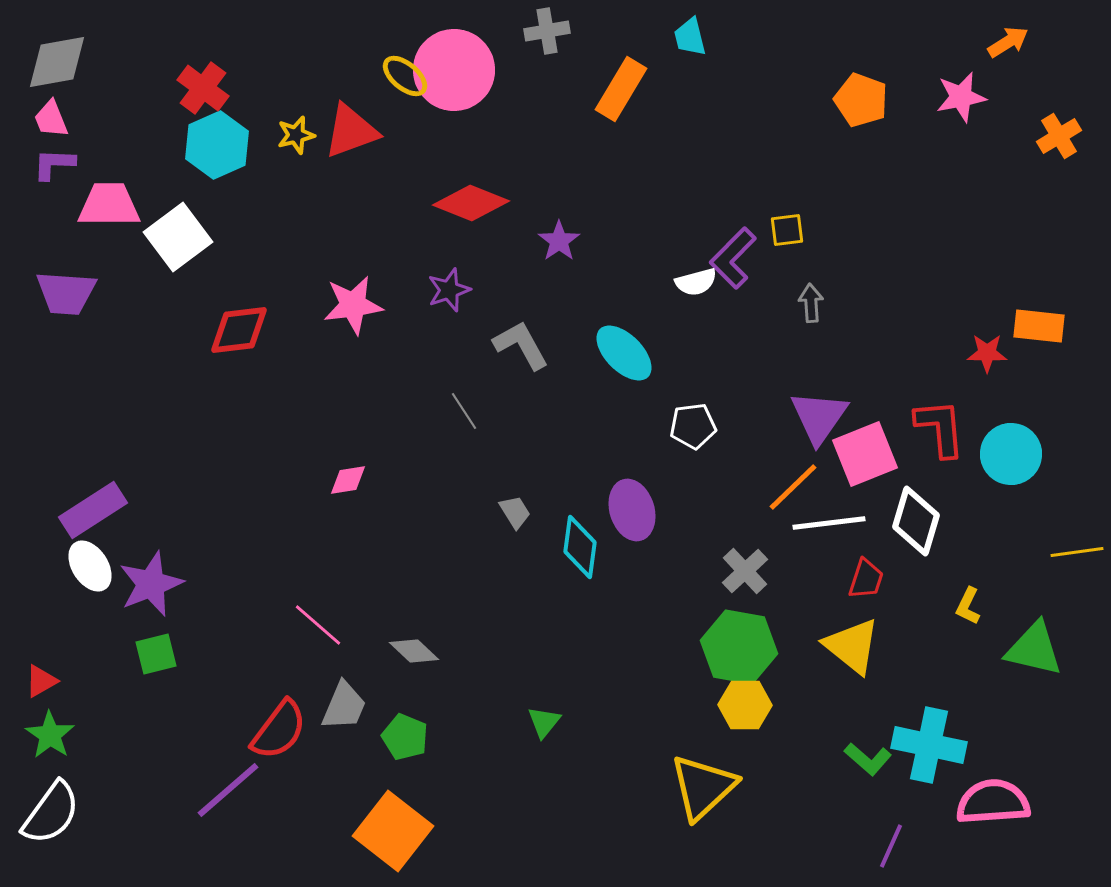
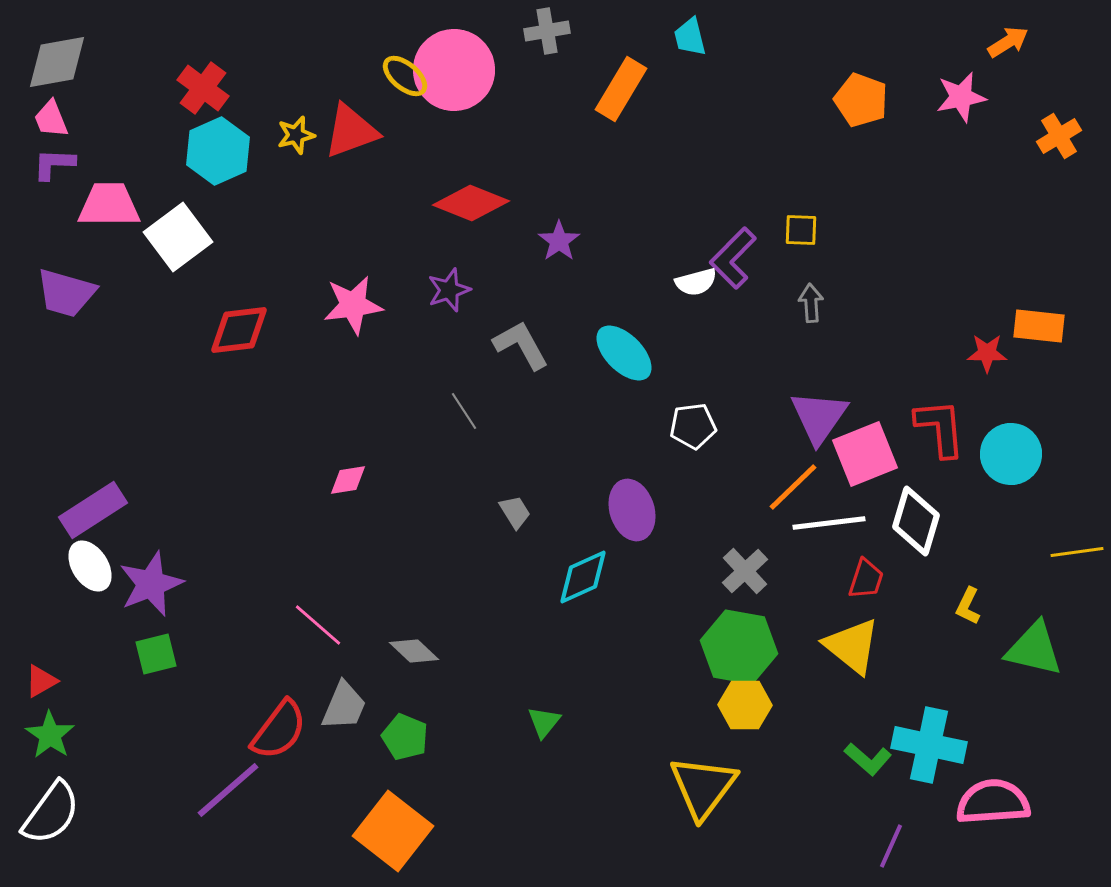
cyan hexagon at (217, 145): moved 1 px right, 6 px down
yellow square at (787, 230): moved 14 px right; rotated 9 degrees clockwise
purple trapezoid at (66, 293): rotated 12 degrees clockwise
cyan diamond at (580, 547): moved 3 px right, 30 px down; rotated 58 degrees clockwise
yellow triangle at (703, 787): rotated 10 degrees counterclockwise
